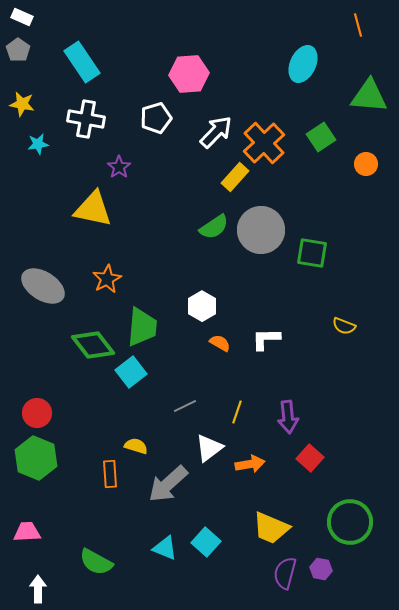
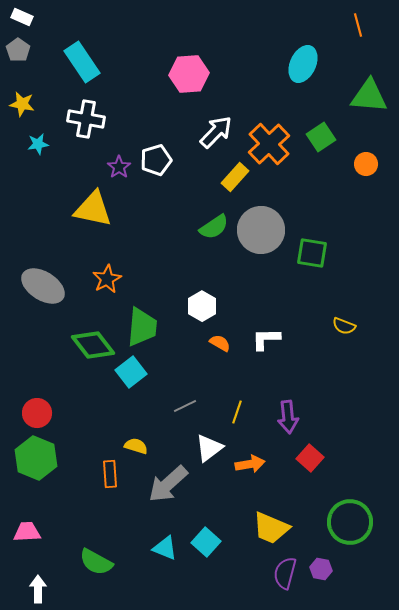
white pentagon at (156, 118): moved 42 px down
orange cross at (264, 143): moved 5 px right, 1 px down
